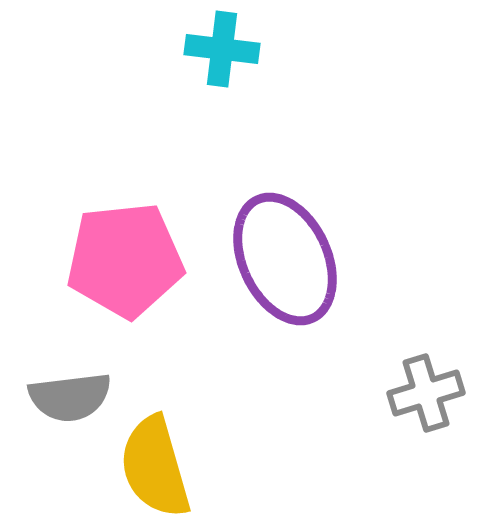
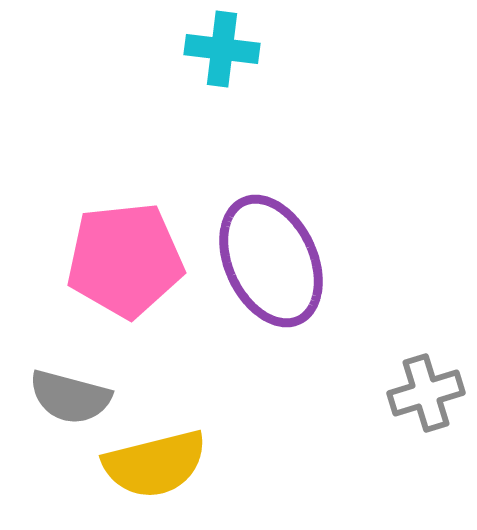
purple ellipse: moved 14 px left, 2 px down
gray semicircle: rotated 22 degrees clockwise
yellow semicircle: moved 3 px up; rotated 88 degrees counterclockwise
